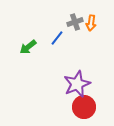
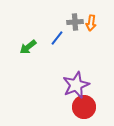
gray cross: rotated 14 degrees clockwise
purple star: moved 1 px left, 1 px down
